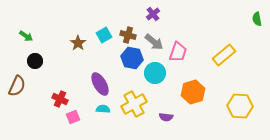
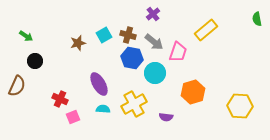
brown star: rotated 21 degrees clockwise
yellow rectangle: moved 18 px left, 25 px up
purple ellipse: moved 1 px left
